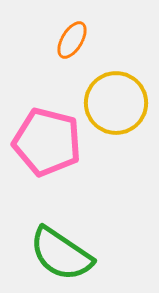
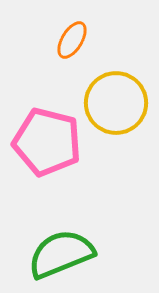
green semicircle: rotated 124 degrees clockwise
